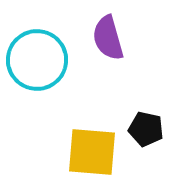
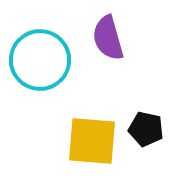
cyan circle: moved 3 px right
yellow square: moved 11 px up
